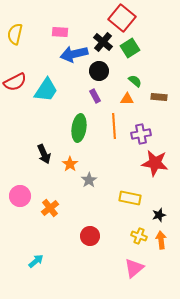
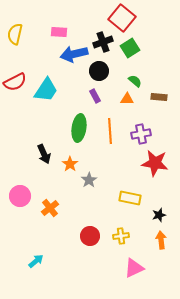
pink rectangle: moved 1 px left
black cross: rotated 30 degrees clockwise
orange line: moved 4 px left, 5 px down
yellow cross: moved 18 px left; rotated 28 degrees counterclockwise
pink triangle: rotated 15 degrees clockwise
